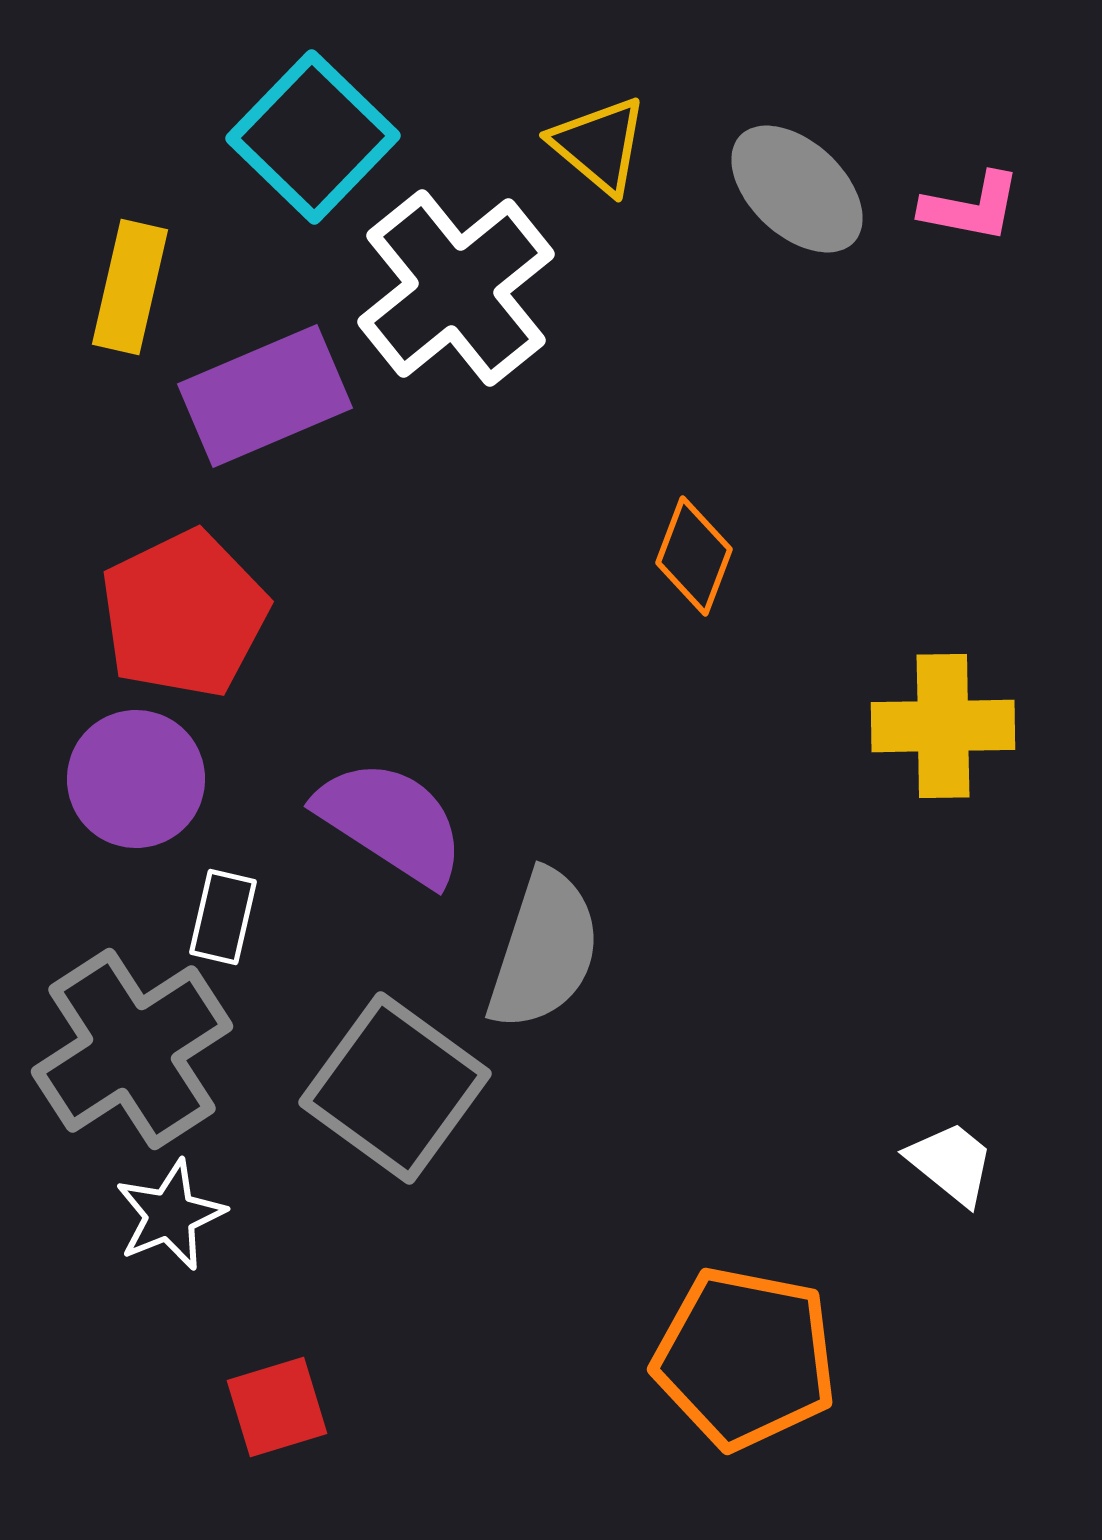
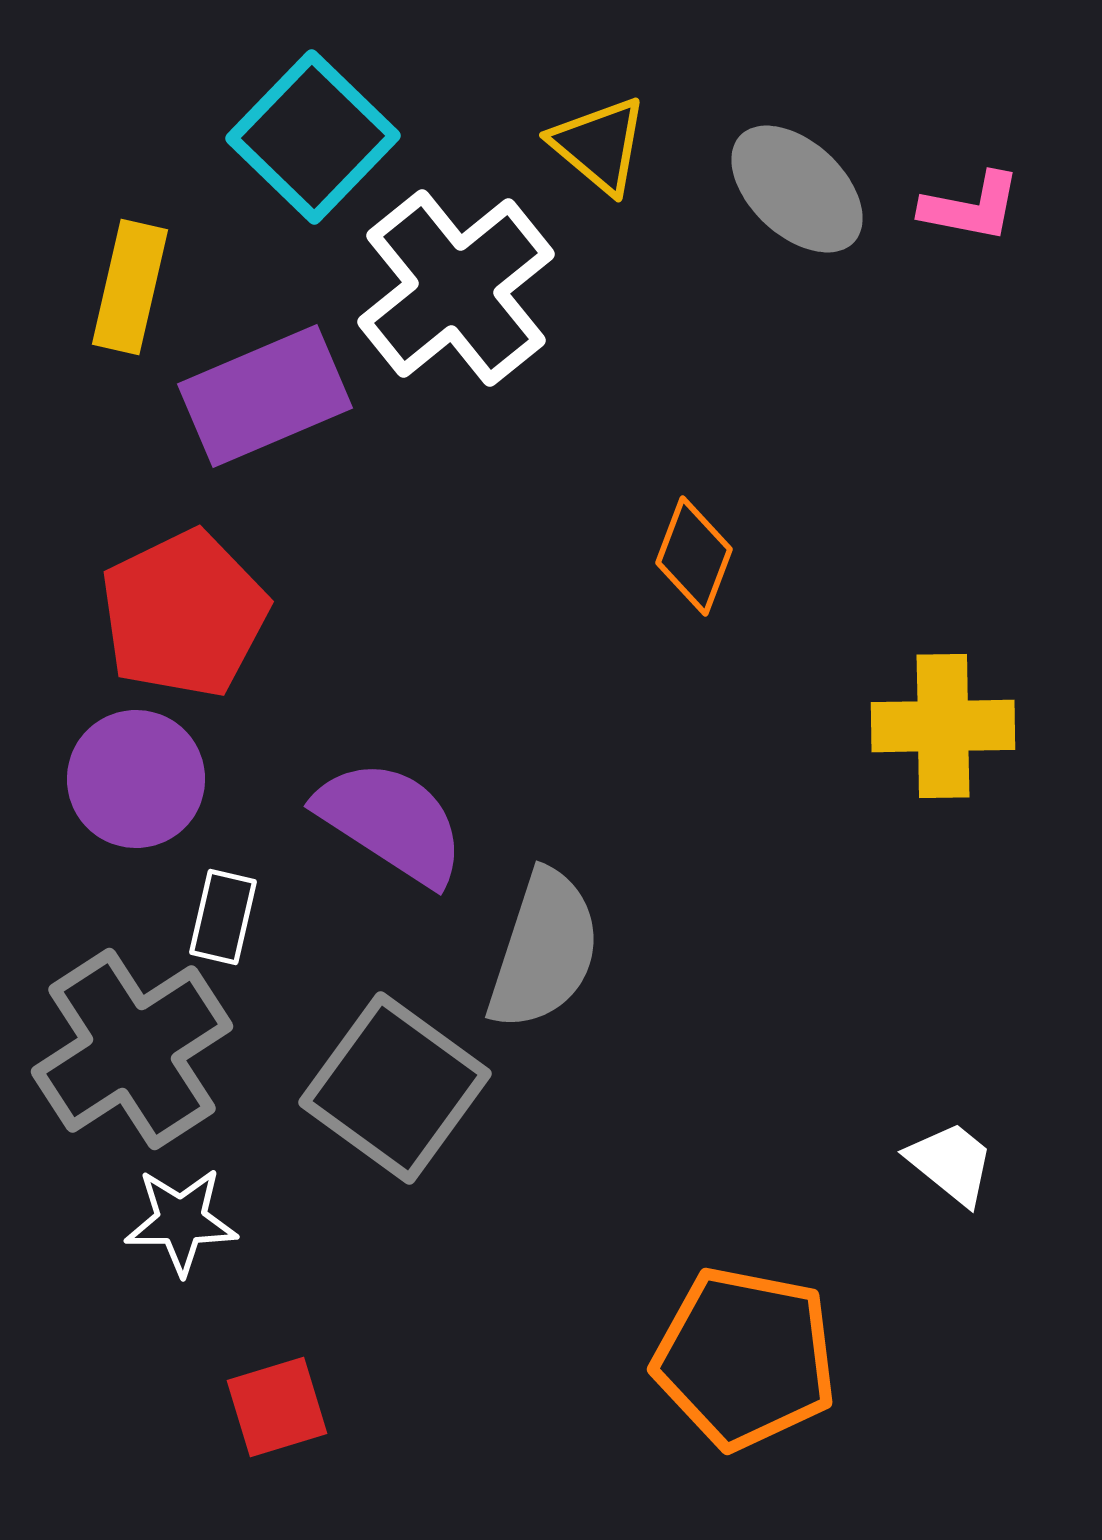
white star: moved 11 px right, 6 px down; rotated 22 degrees clockwise
